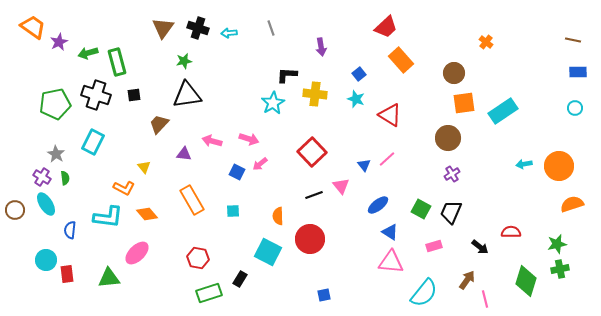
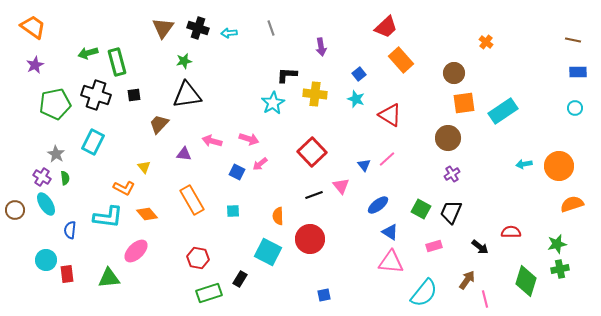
purple star at (59, 42): moved 24 px left, 23 px down
pink ellipse at (137, 253): moved 1 px left, 2 px up
